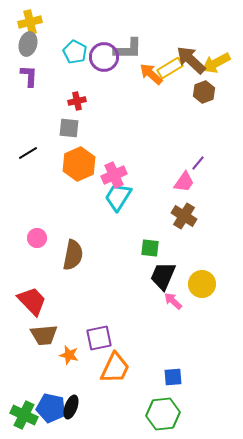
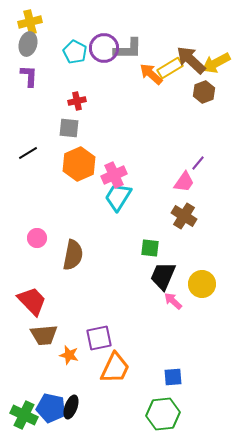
purple circle: moved 9 px up
